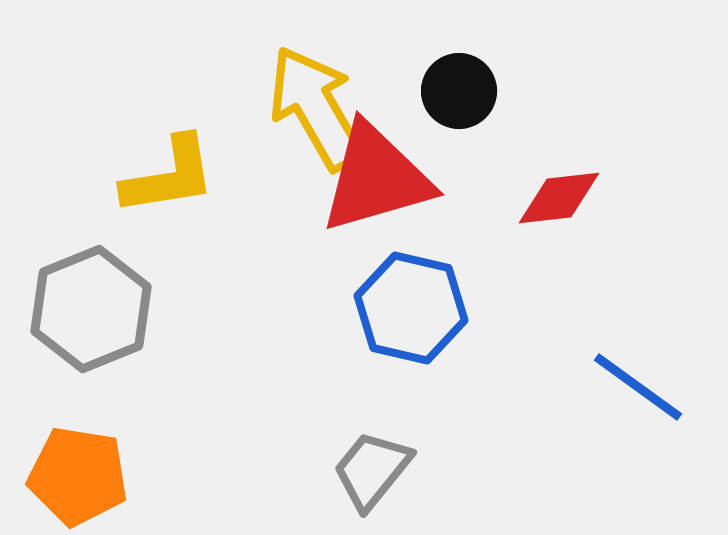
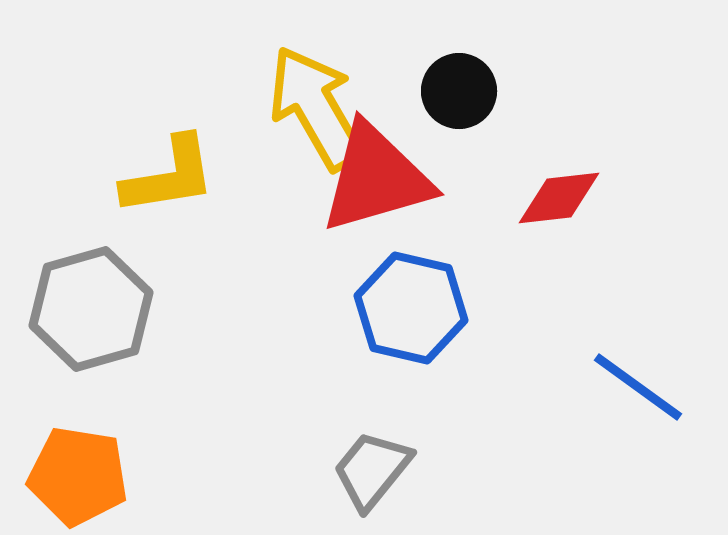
gray hexagon: rotated 6 degrees clockwise
